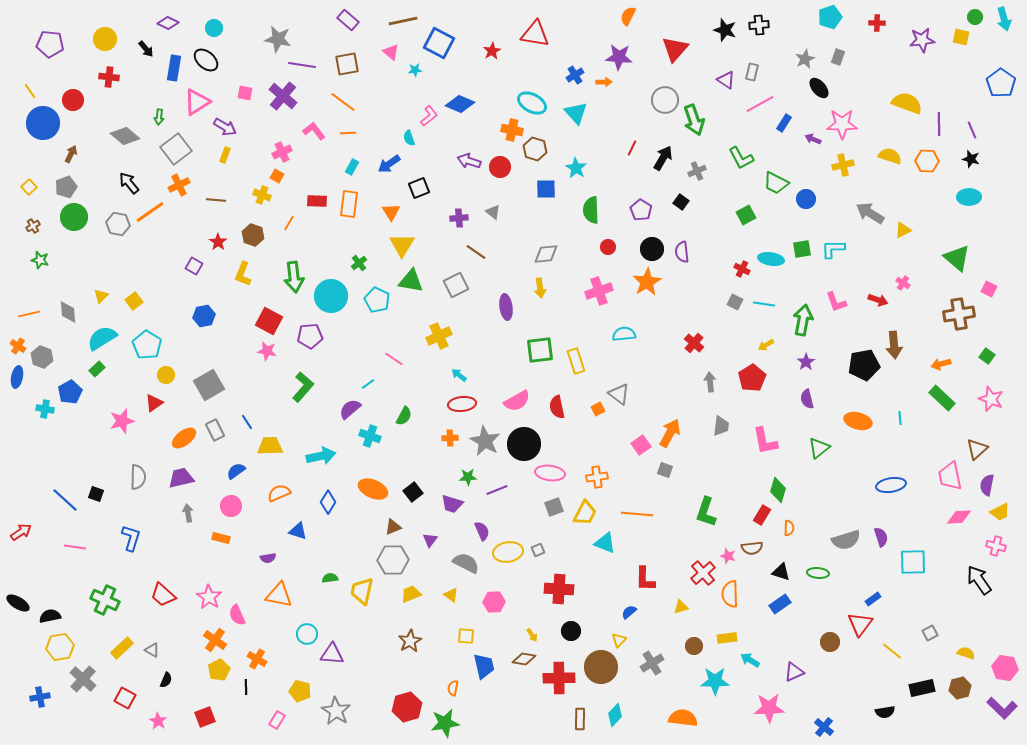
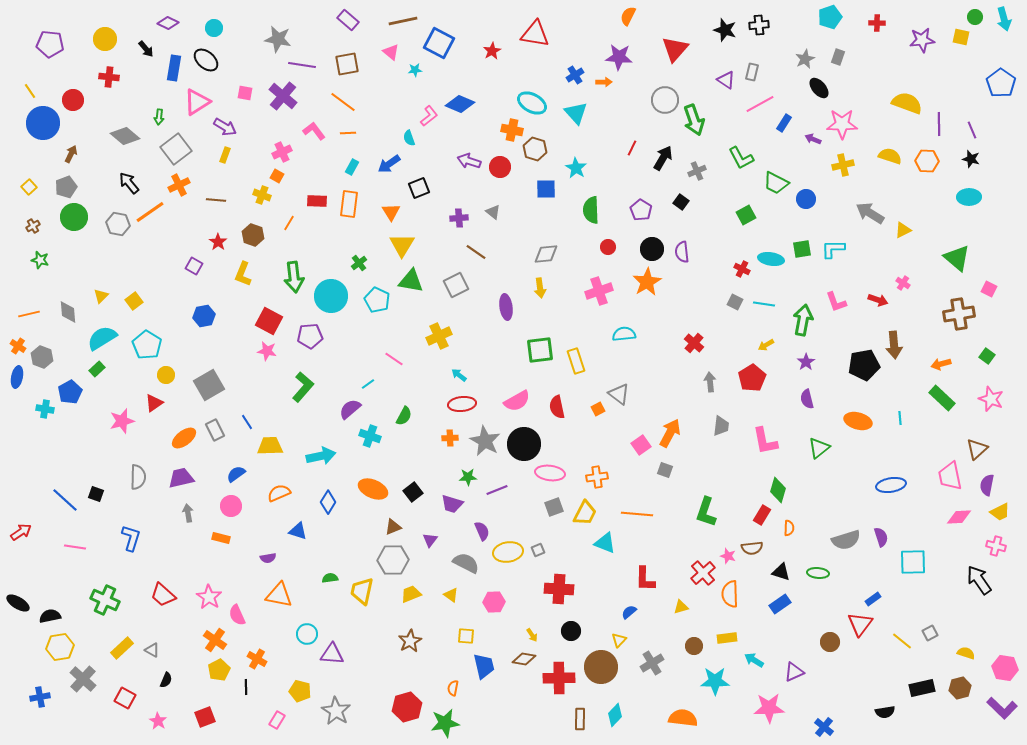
blue semicircle at (236, 471): moved 3 px down
yellow line at (892, 651): moved 10 px right, 10 px up
cyan arrow at (750, 660): moved 4 px right
